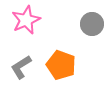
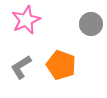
gray circle: moved 1 px left
